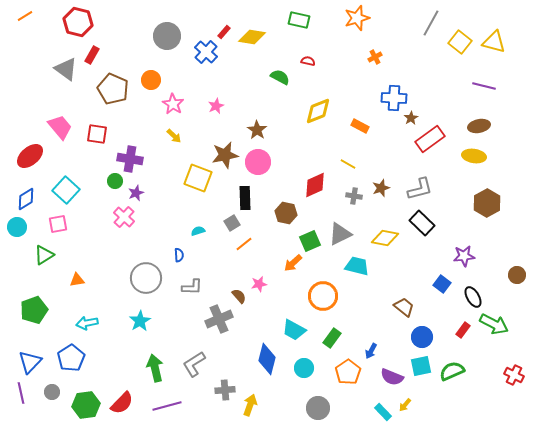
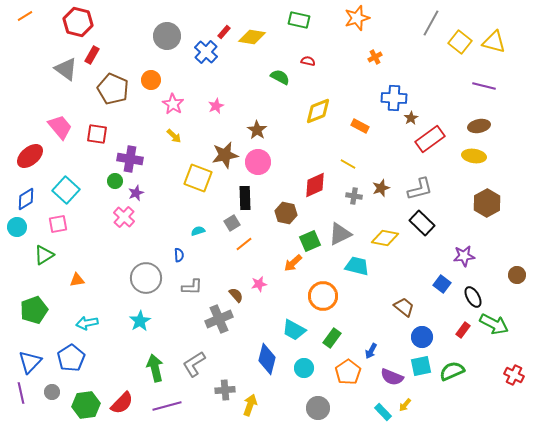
brown semicircle at (239, 296): moved 3 px left, 1 px up
